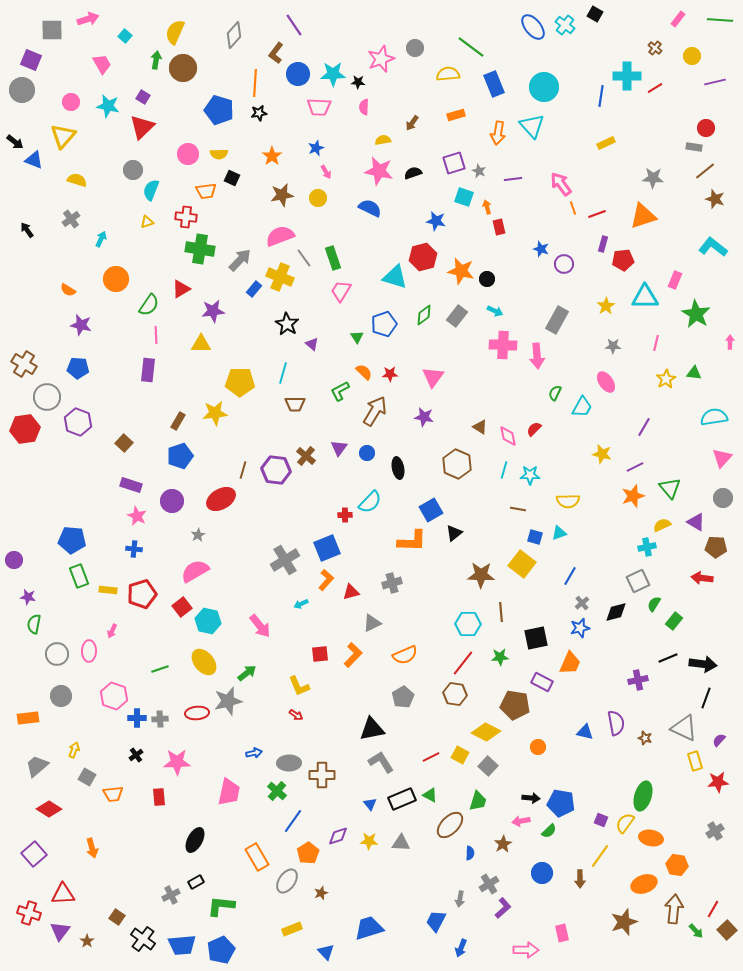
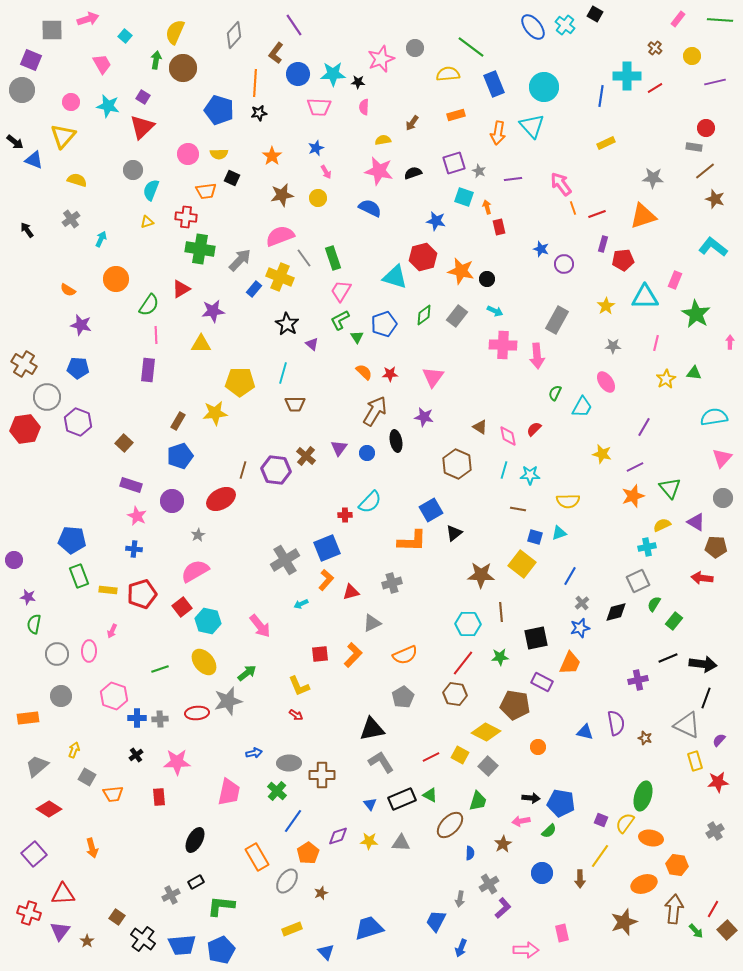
green L-shape at (340, 391): moved 71 px up
black ellipse at (398, 468): moved 2 px left, 27 px up
gray triangle at (684, 728): moved 3 px right, 3 px up
